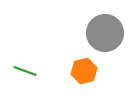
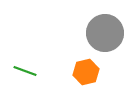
orange hexagon: moved 2 px right, 1 px down
